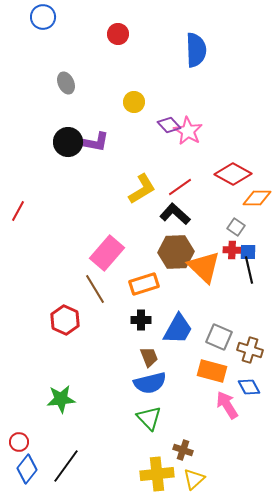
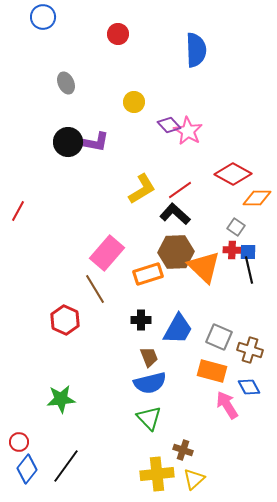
red line at (180, 187): moved 3 px down
orange rectangle at (144, 284): moved 4 px right, 10 px up
